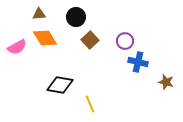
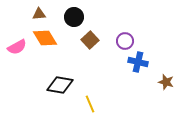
black circle: moved 2 px left
